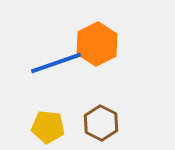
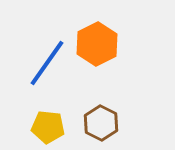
blue line: moved 9 px left; rotated 36 degrees counterclockwise
